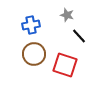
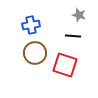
gray star: moved 12 px right
black line: moved 6 px left; rotated 42 degrees counterclockwise
brown circle: moved 1 px right, 1 px up
